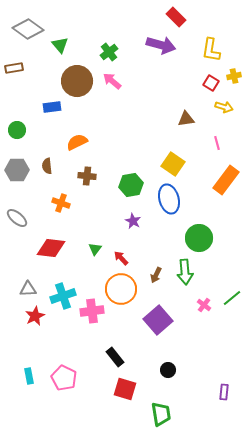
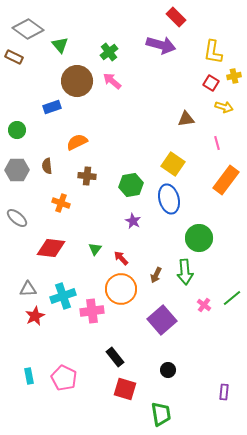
yellow L-shape at (211, 50): moved 2 px right, 2 px down
brown rectangle at (14, 68): moved 11 px up; rotated 36 degrees clockwise
blue rectangle at (52, 107): rotated 12 degrees counterclockwise
purple square at (158, 320): moved 4 px right
